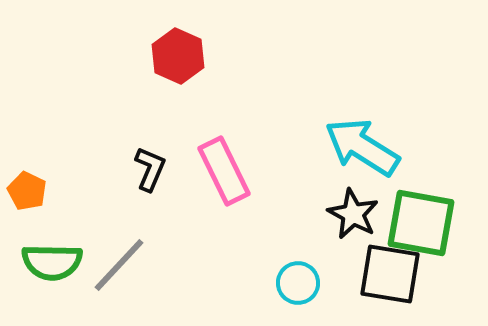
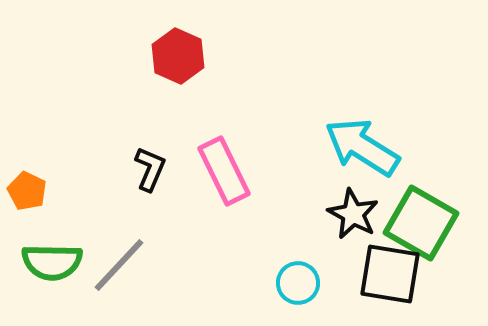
green square: rotated 20 degrees clockwise
